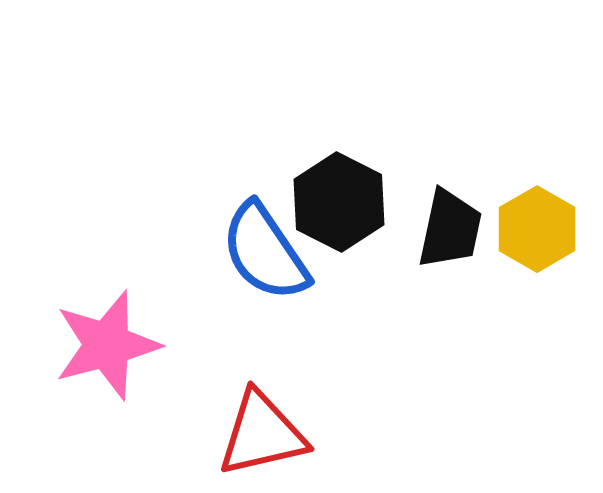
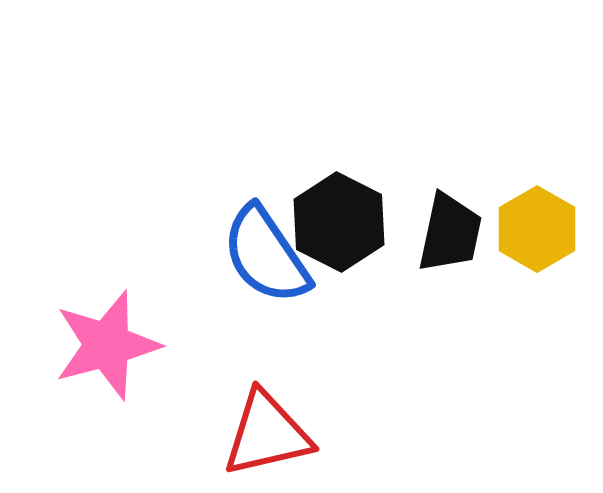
black hexagon: moved 20 px down
black trapezoid: moved 4 px down
blue semicircle: moved 1 px right, 3 px down
red triangle: moved 5 px right
